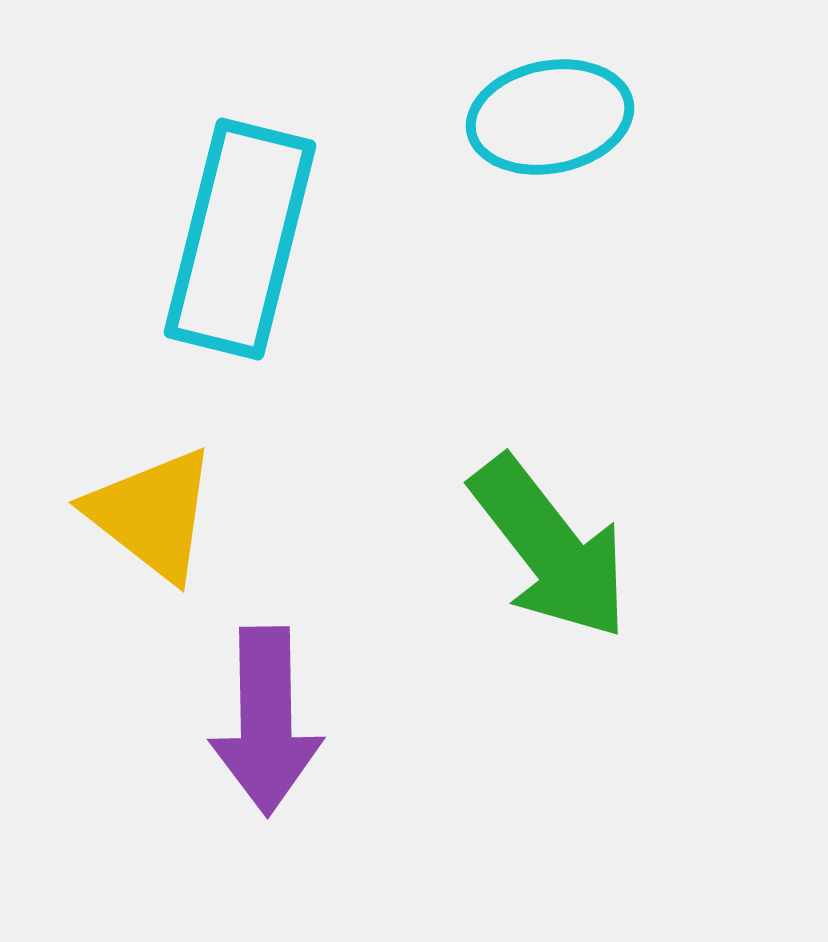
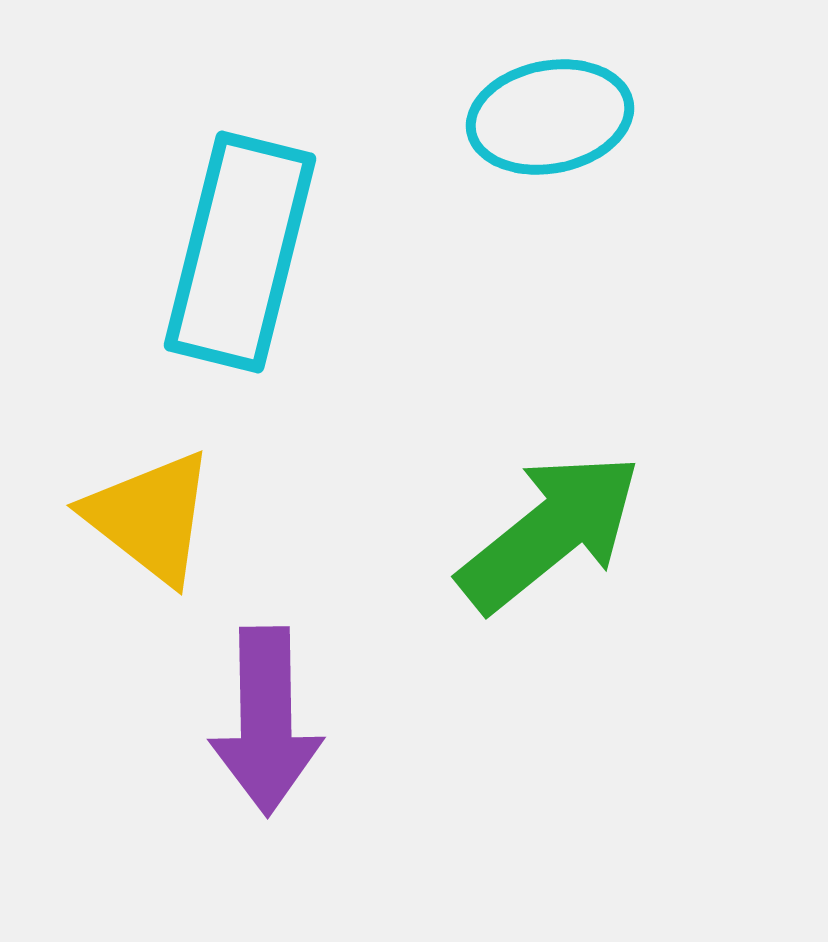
cyan rectangle: moved 13 px down
yellow triangle: moved 2 px left, 3 px down
green arrow: moved 16 px up; rotated 91 degrees counterclockwise
